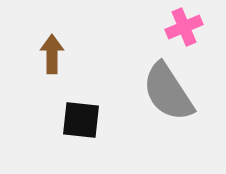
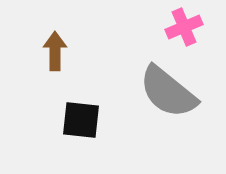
brown arrow: moved 3 px right, 3 px up
gray semicircle: rotated 18 degrees counterclockwise
